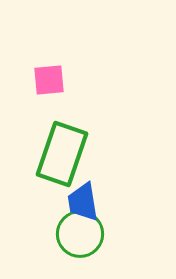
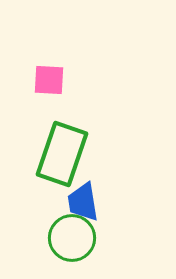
pink square: rotated 8 degrees clockwise
green circle: moved 8 px left, 4 px down
